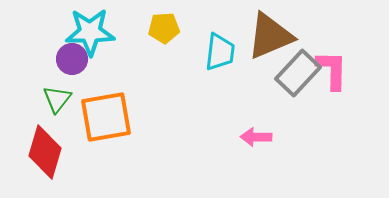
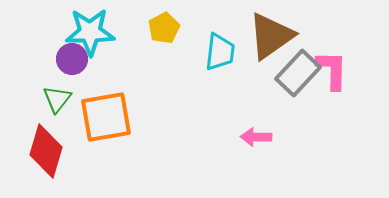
yellow pentagon: rotated 24 degrees counterclockwise
brown triangle: moved 1 px right; rotated 12 degrees counterclockwise
red diamond: moved 1 px right, 1 px up
